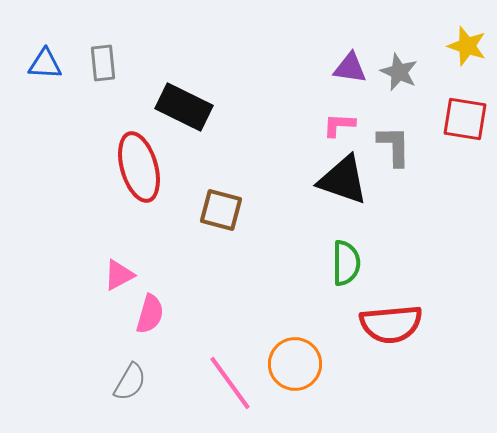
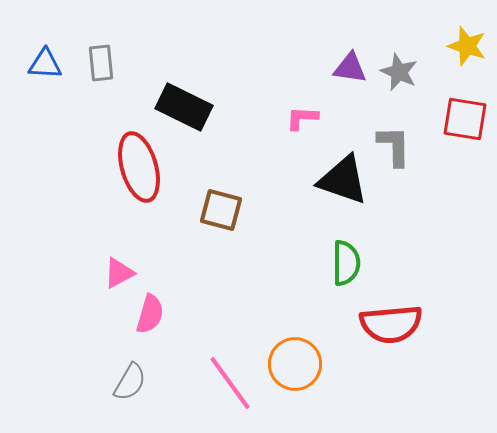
gray rectangle: moved 2 px left
pink L-shape: moved 37 px left, 7 px up
pink triangle: moved 2 px up
